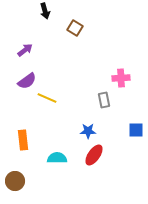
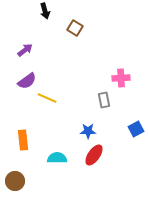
blue square: moved 1 px up; rotated 28 degrees counterclockwise
